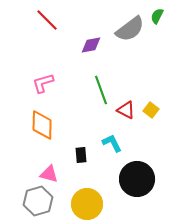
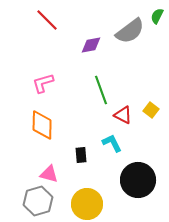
gray semicircle: moved 2 px down
red triangle: moved 3 px left, 5 px down
black circle: moved 1 px right, 1 px down
